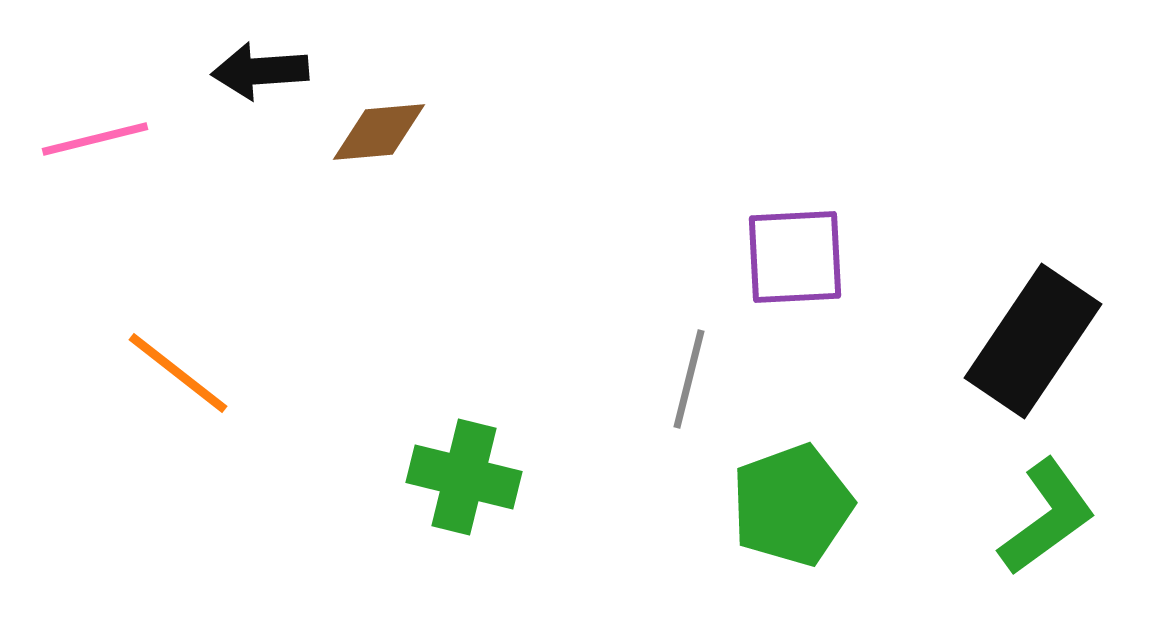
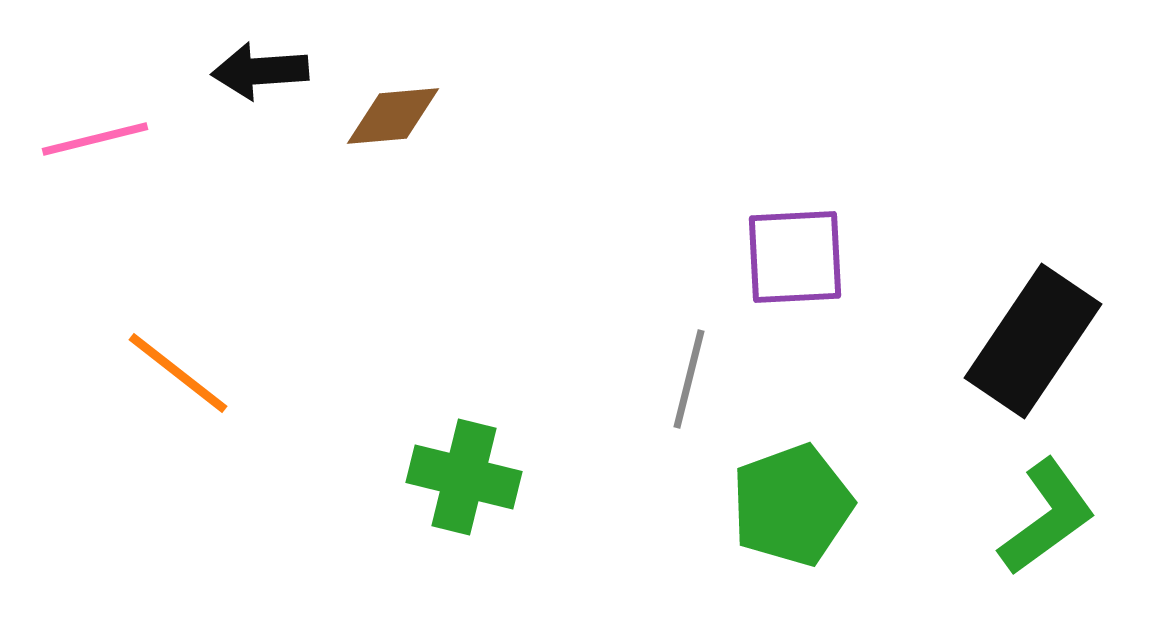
brown diamond: moved 14 px right, 16 px up
